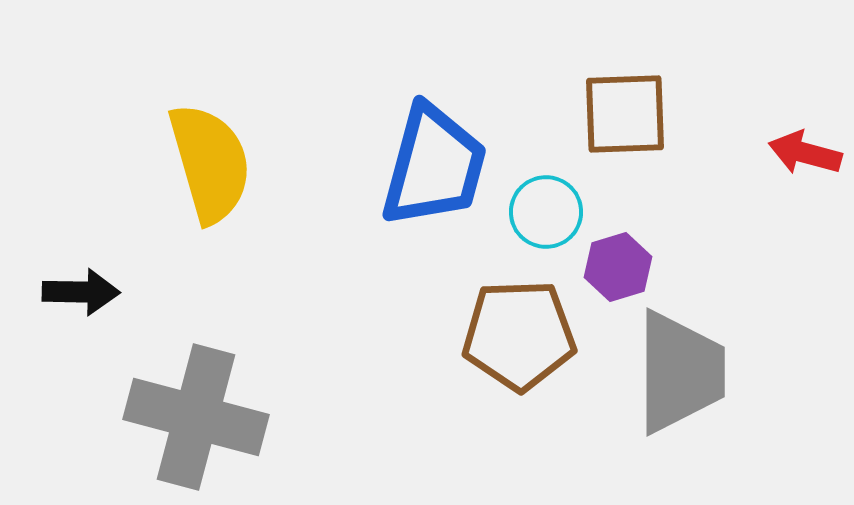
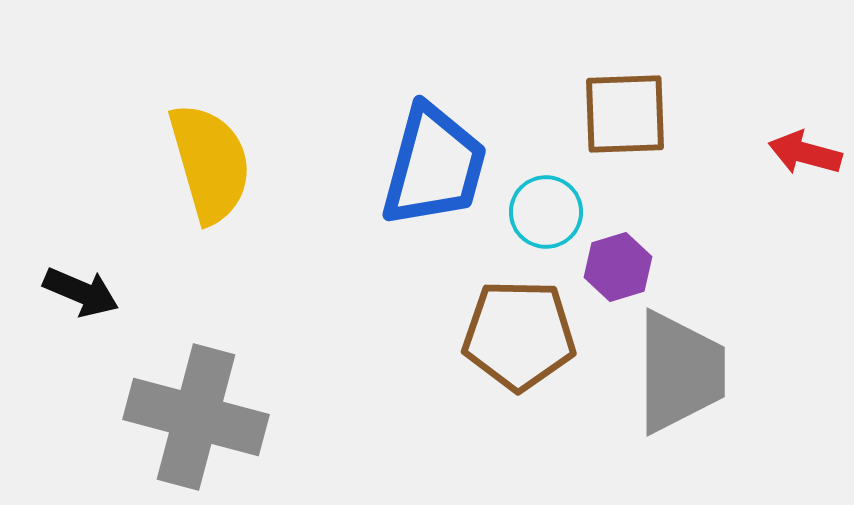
black arrow: rotated 22 degrees clockwise
brown pentagon: rotated 3 degrees clockwise
